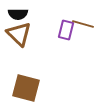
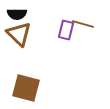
black semicircle: moved 1 px left
